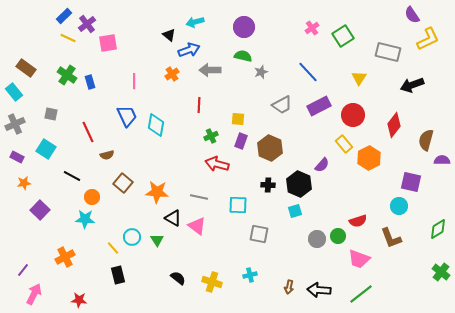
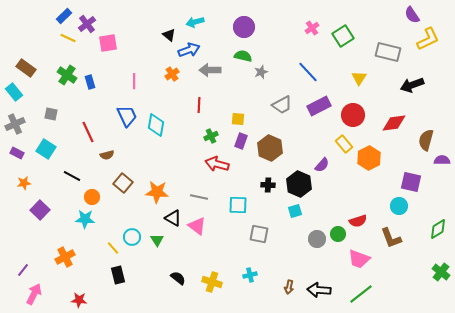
red diamond at (394, 125): moved 2 px up; rotated 45 degrees clockwise
purple rectangle at (17, 157): moved 4 px up
green circle at (338, 236): moved 2 px up
